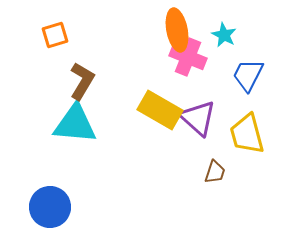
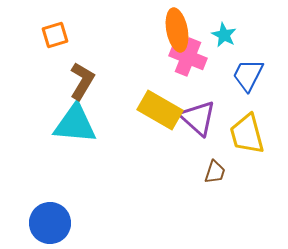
blue circle: moved 16 px down
